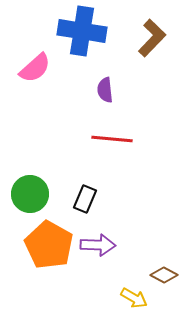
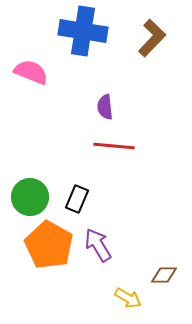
blue cross: moved 1 px right
pink semicircle: moved 4 px left, 4 px down; rotated 116 degrees counterclockwise
purple semicircle: moved 17 px down
red line: moved 2 px right, 7 px down
green circle: moved 3 px down
black rectangle: moved 8 px left
purple arrow: rotated 124 degrees counterclockwise
brown diamond: rotated 28 degrees counterclockwise
yellow arrow: moved 6 px left
